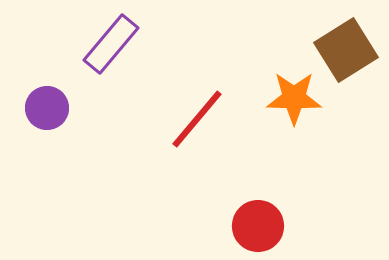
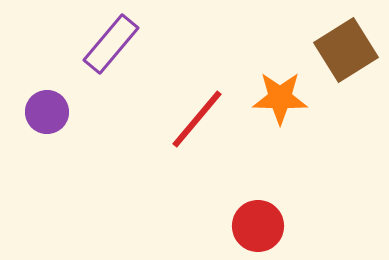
orange star: moved 14 px left
purple circle: moved 4 px down
